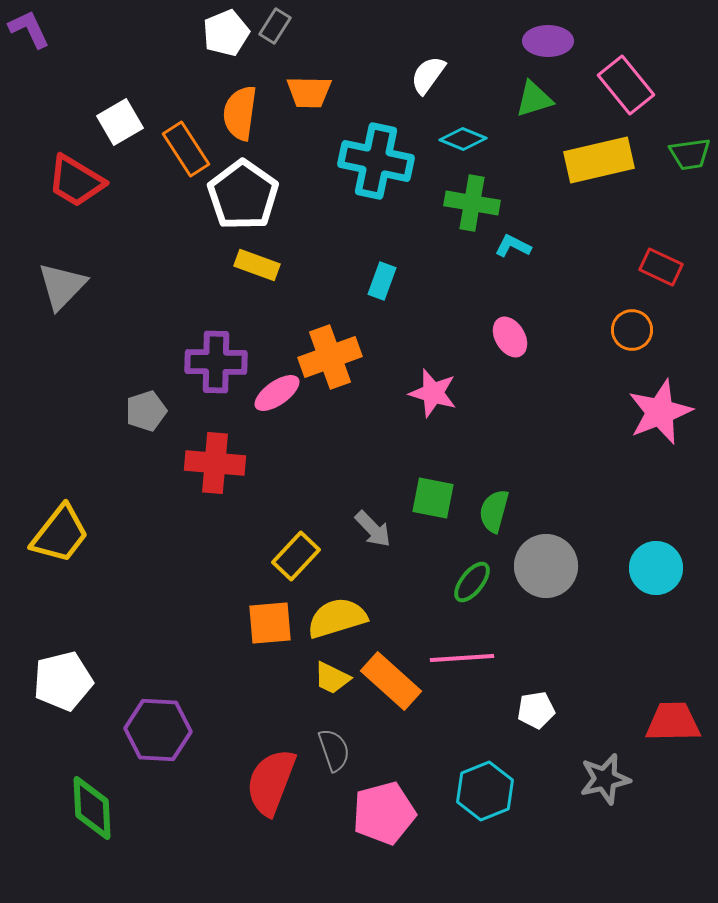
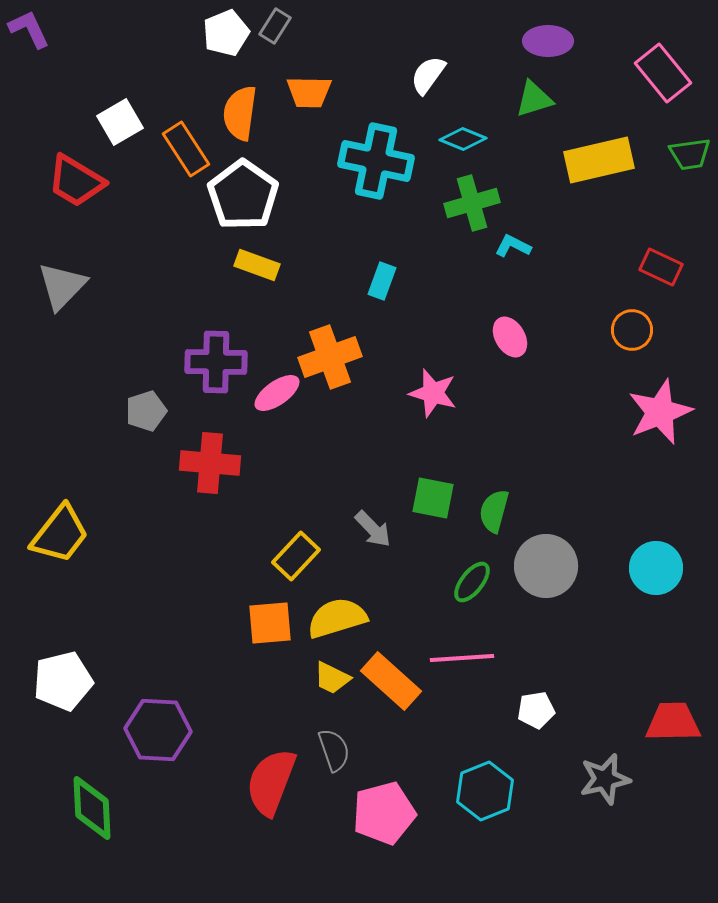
pink rectangle at (626, 85): moved 37 px right, 12 px up
green cross at (472, 203): rotated 26 degrees counterclockwise
red cross at (215, 463): moved 5 px left
